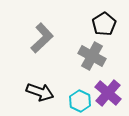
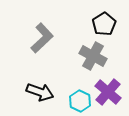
gray cross: moved 1 px right
purple cross: moved 1 px up
